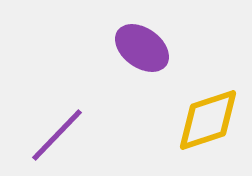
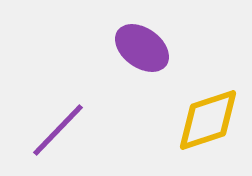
purple line: moved 1 px right, 5 px up
